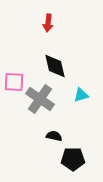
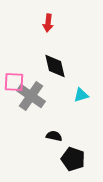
gray cross: moved 9 px left, 3 px up
black pentagon: rotated 20 degrees clockwise
